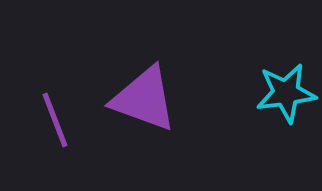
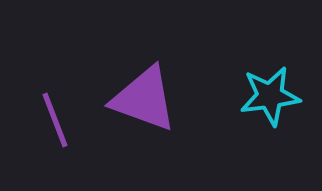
cyan star: moved 16 px left, 3 px down
